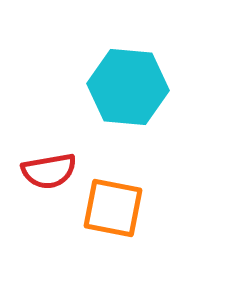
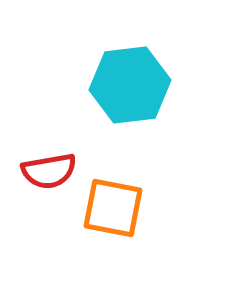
cyan hexagon: moved 2 px right, 2 px up; rotated 12 degrees counterclockwise
